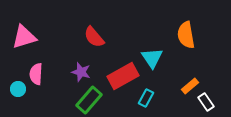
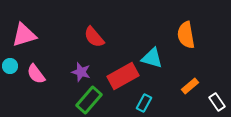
pink triangle: moved 2 px up
cyan triangle: rotated 40 degrees counterclockwise
pink semicircle: rotated 40 degrees counterclockwise
cyan circle: moved 8 px left, 23 px up
cyan rectangle: moved 2 px left, 5 px down
white rectangle: moved 11 px right
